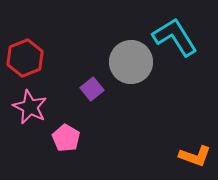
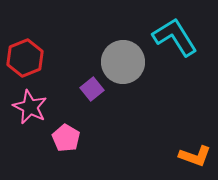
gray circle: moved 8 px left
